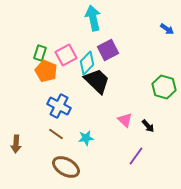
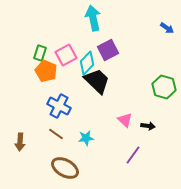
blue arrow: moved 1 px up
black arrow: rotated 40 degrees counterclockwise
brown arrow: moved 4 px right, 2 px up
purple line: moved 3 px left, 1 px up
brown ellipse: moved 1 px left, 1 px down
